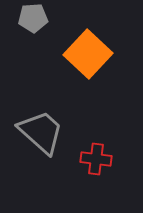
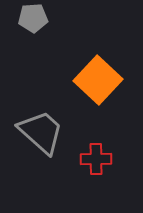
orange square: moved 10 px right, 26 px down
red cross: rotated 8 degrees counterclockwise
